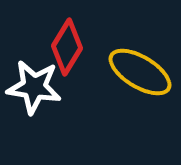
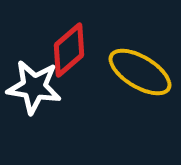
red diamond: moved 2 px right, 3 px down; rotated 18 degrees clockwise
